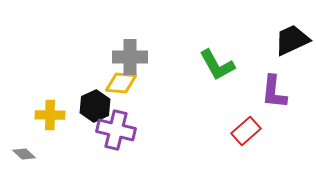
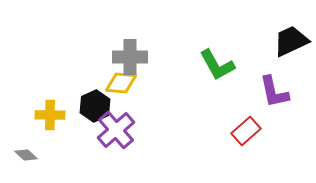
black trapezoid: moved 1 px left, 1 px down
purple L-shape: rotated 18 degrees counterclockwise
purple cross: rotated 36 degrees clockwise
gray diamond: moved 2 px right, 1 px down
